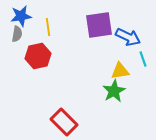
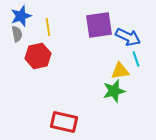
blue star: rotated 10 degrees counterclockwise
gray semicircle: rotated 21 degrees counterclockwise
cyan line: moved 7 px left
green star: rotated 15 degrees clockwise
red rectangle: rotated 32 degrees counterclockwise
